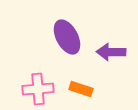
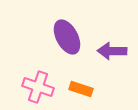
purple arrow: moved 1 px right, 1 px up
pink cross: moved 2 px up; rotated 24 degrees clockwise
